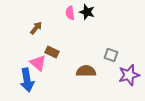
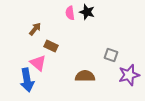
brown arrow: moved 1 px left, 1 px down
brown rectangle: moved 1 px left, 6 px up
brown semicircle: moved 1 px left, 5 px down
